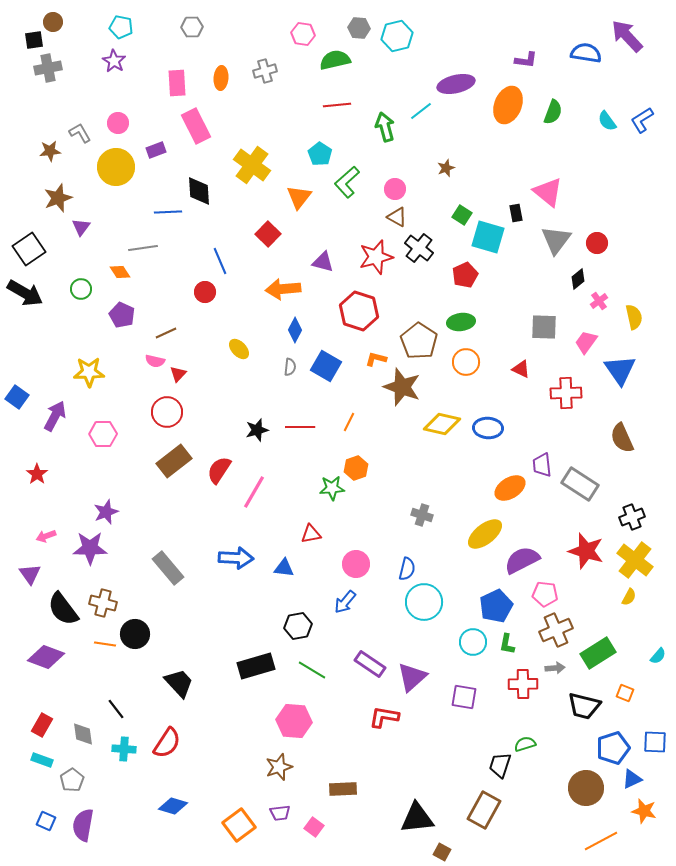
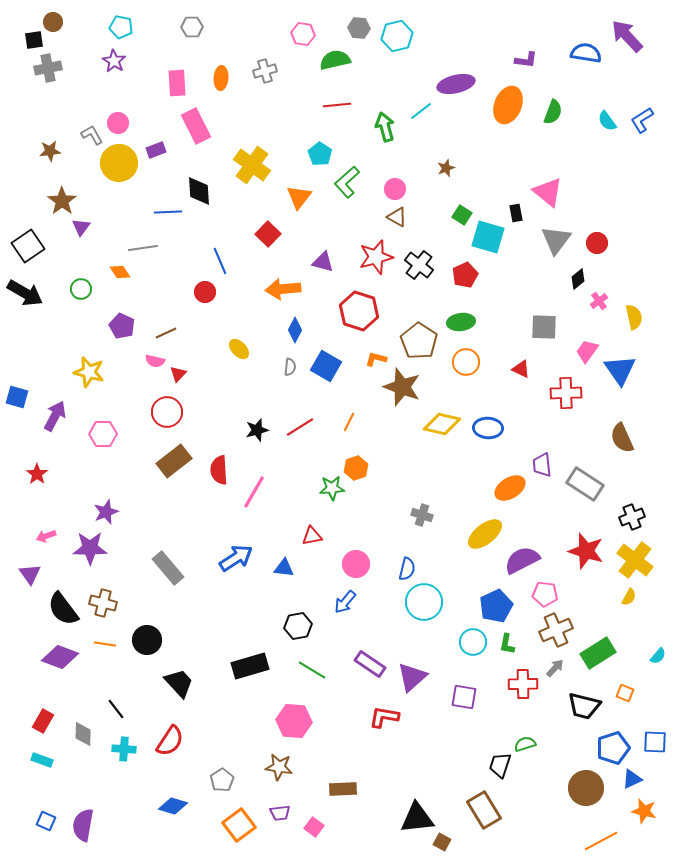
gray L-shape at (80, 133): moved 12 px right, 2 px down
yellow circle at (116, 167): moved 3 px right, 4 px up
brown star at (58, 198): moved 4 px right, 3 px down; rotated 16 degrees counterclockwise
black cross at (419, 248): moved 17 px down
black square at (29, 249): moved 1 px left, 3 px up
purple pentagon at (122, 315): moved 11 px down
pink trapezoid at (586, 342): moved 1 px right, 9 px down
yellow star at (89, 372): rotated 16 degrees clockwise
blue square at (17, 397): rotated 20 degrees counterclockwise
red line at (300, 427): rotated 32 degrees counterclockwise
red semicircle at (219, 470): rotated 36 degrees counterclockwise
gray rectangle at (580, 484): moved 5 px right
red triangle at (311, 534): moved 1 px right, 2 px down
blue arrow at (236, 558): rotated 36 degrees counterclockwise
black circle at (135, 634): moved 12 px right, 6 px down
purple diamond at (46, 657): moved 14 px right
black rectangle at (256, 666): moved 6 px left
gray arrow at (555, 668): rotated 42 degrees counterclockwise
red rectangle at (42, 725): moved 1 px right, 4 px up
gray diamond at (83, 734): rotated 10 degrees clockwise
red semicircle at (167, 743): moved 3 px right, 2 px up
brown star at (279, 767): rotated 28 degrees clockwise
gray pentagon at (72, 780): moved 150 px right
brown rectangle at (484, 810): rotated 60 degrees counterclockwise
brown square at (442, 852): moved 10 px up
